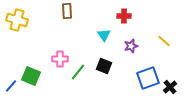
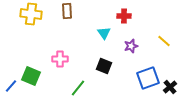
yellow cross: moved 14 px right, 6 px up; rotated 10 degrees counterclockwise
cyan triangle: moved 2 px up
green line: moved 16 px down
